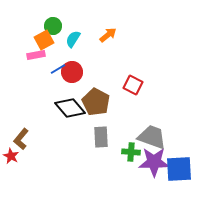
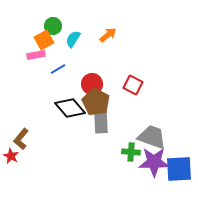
red circle: moved 20 px right, 12 px down
gray rectangle: moved 14 px up
